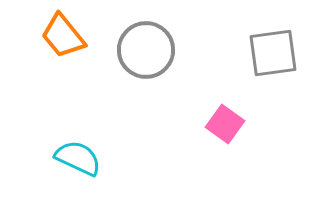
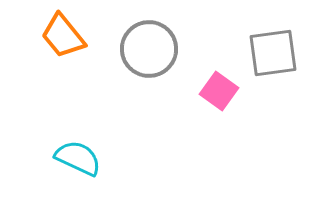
gray circle: moved 3 px right, 1 px up
pink square: moved 6 px left, 33 px up
